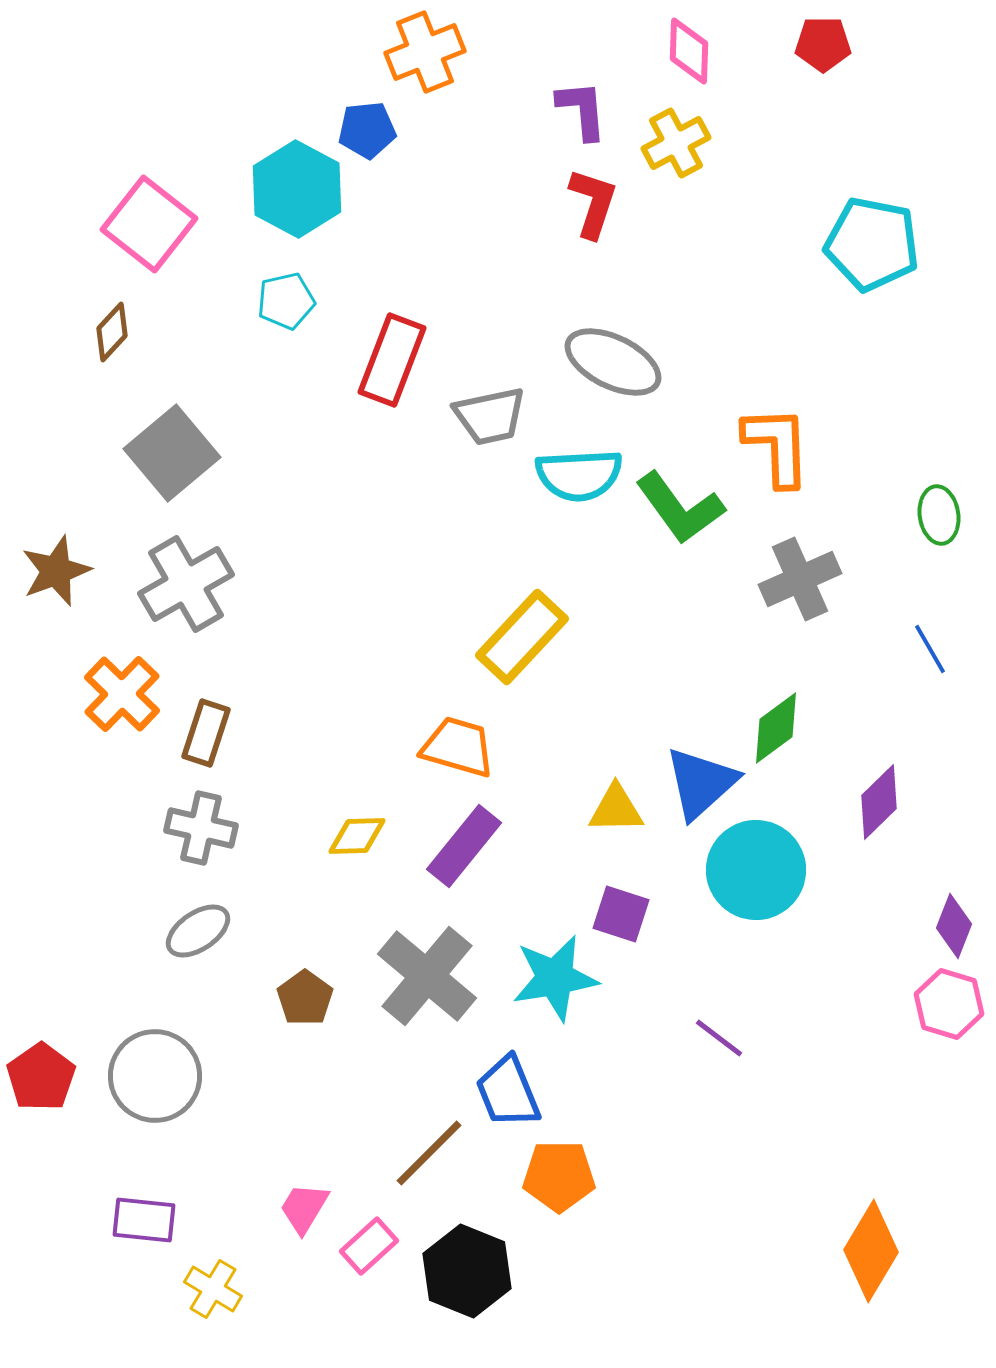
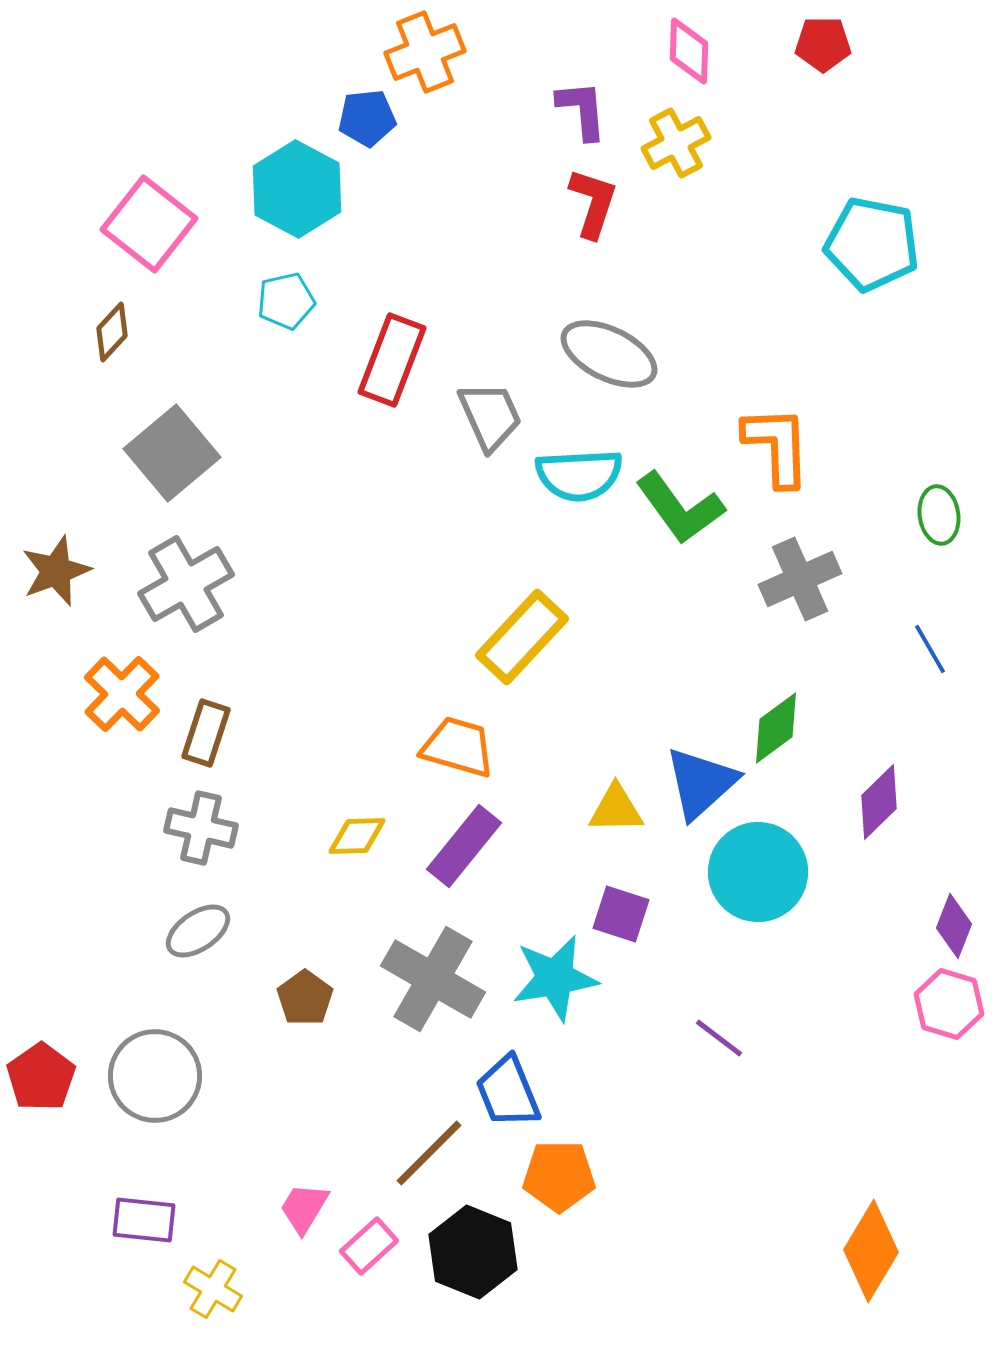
blue pentagon at (367, 130): moved 12 px up
gray ellipse at (613, 362): moved 4 px left, 8 px up
gray trapezoid at (490, 416): rotated 102 degrees counterclockwise
cyan circle at (756, 870): moved 2 px right, 2 px down
gray cross at (427, 976): moved 6 px right, 3 px down; rotated 10 degrees counterclockwise
black hexagon at (467, 1271): moved 6 px right, 19 px up
